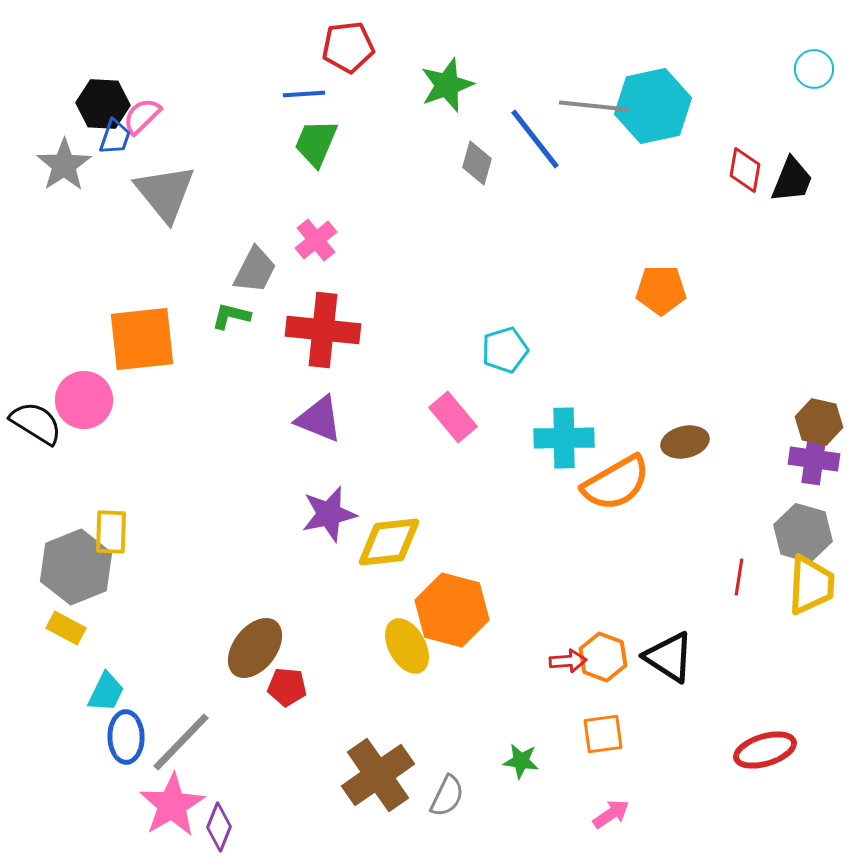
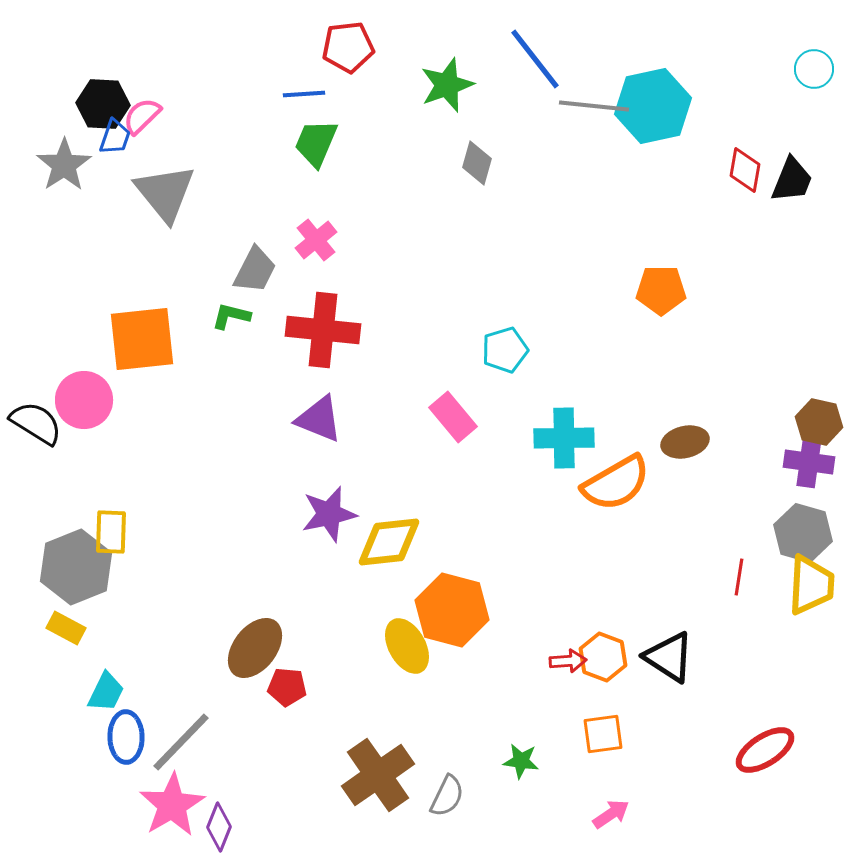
blue line at (535, 139): moved 80 px up
purple cross at (814, 459): moved 5 px left, 3 px down
red ellipse at (765, 750): rotated 16 degrees counterclockwise
